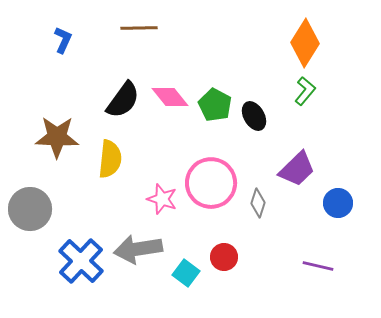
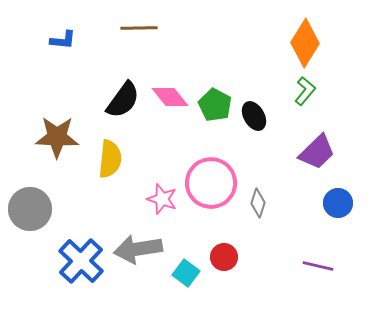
blue L-shape: rotated 72 degrees clockwise
purple trapezoid: moved 20 px right, 17 px up
